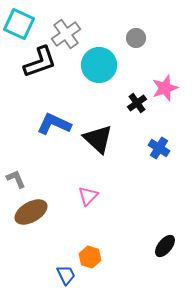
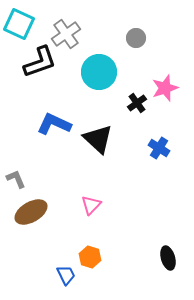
cyan circle: moved 7 px down
pink triangle: moved 3 px right, 9 px down
black ellipse: moved 3 px right, 12 px down; rotated 55 degrees counterclockwise
